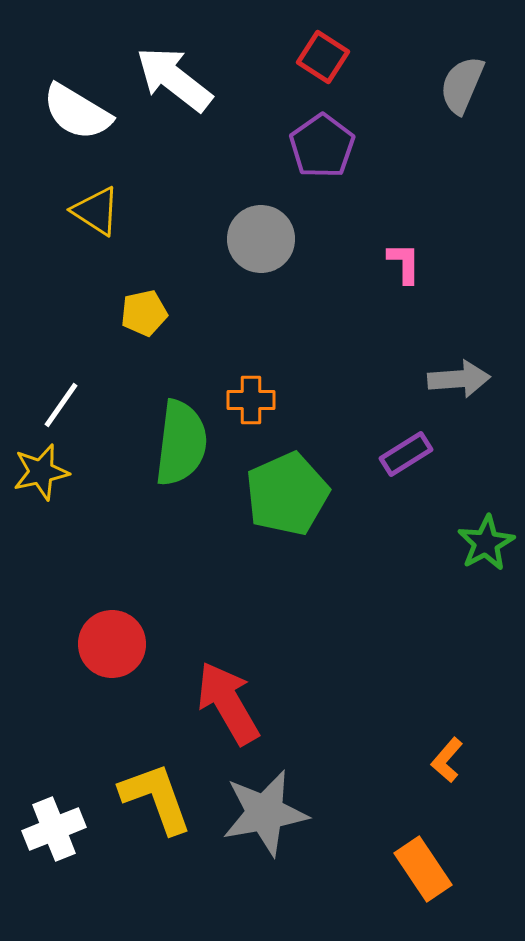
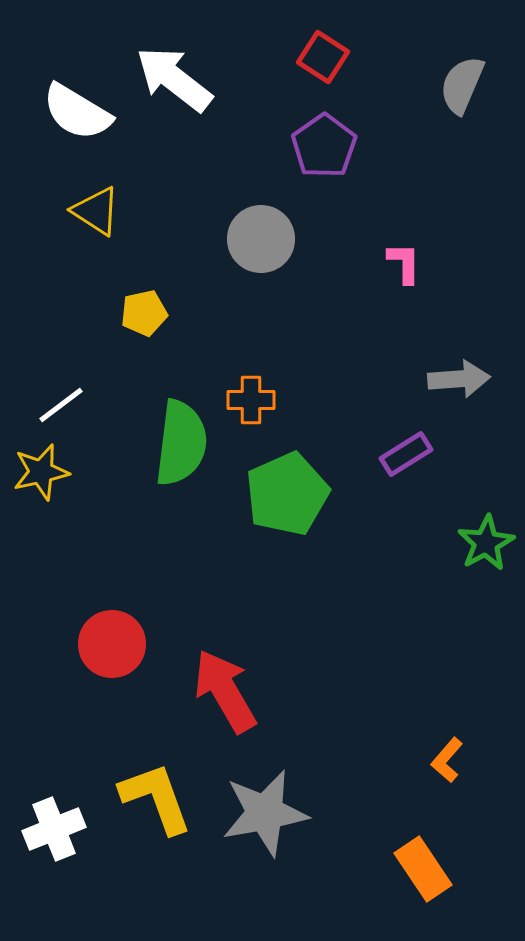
purple pentagon: moved 2 px right
white line: rotated 18 degrees clockwise
red arrow: moved 3 px left, 12 px up
